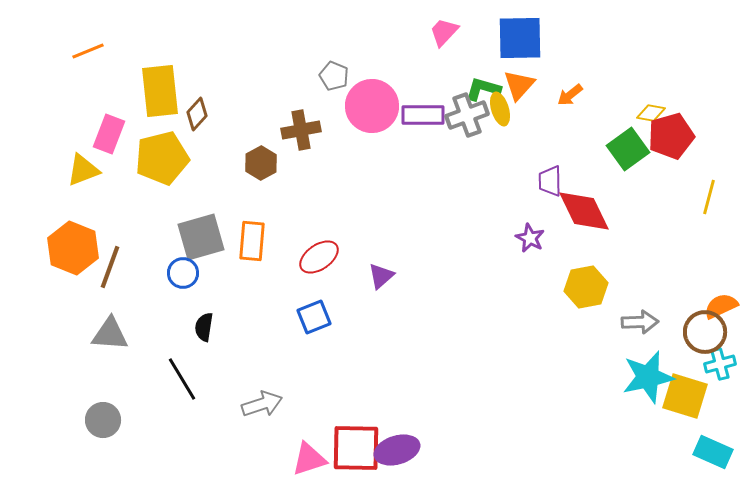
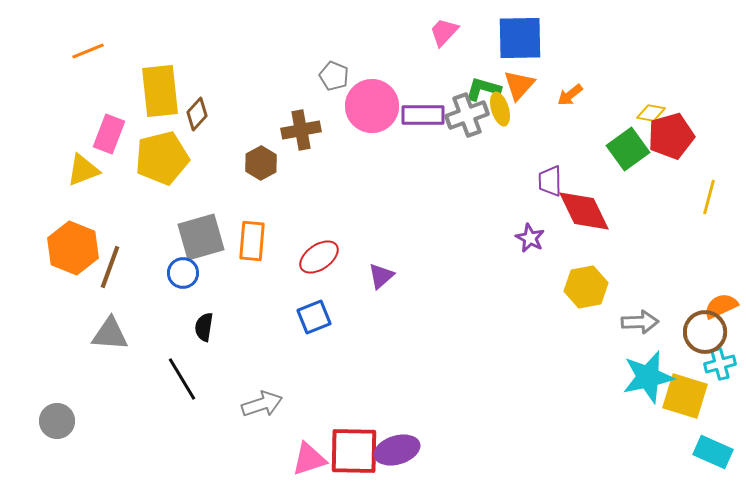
gray circle at (103, 420): moved 46 px left, 1 px down
red square at (356, 448): moved 2 px left, 3 px down
